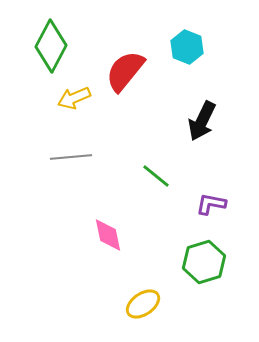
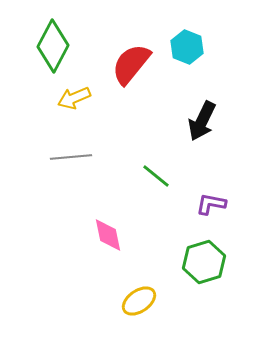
green diamond: moved 2 px right
red semicircle: moved 6 px right, 7 px up
yellow ellipse: moved 4 px left, 3 px up
